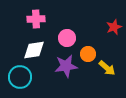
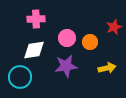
orange circle: moved 2 px right, 12 px up
yellow arrow: rotated 54 degrees counterclockwise
